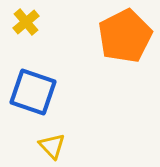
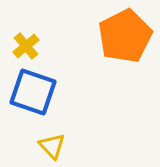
yellow cross: moved 24 px down
